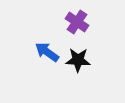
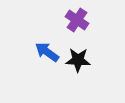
purple cross: moved 2 px up
